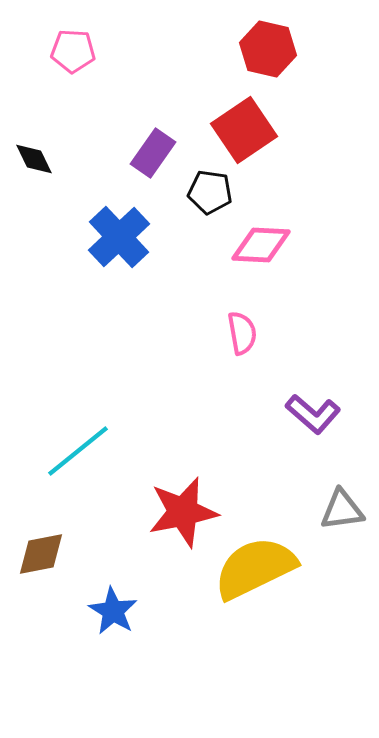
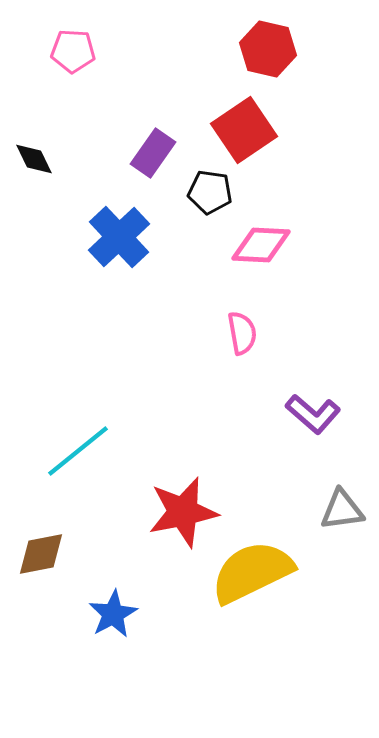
yellow semicircle: moved 3 px left, 4 px down
blue star: moved 3 px down; rotated 12 degrees clockwise
